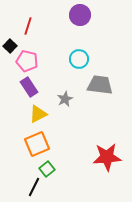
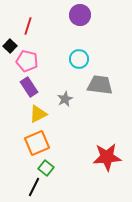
orange square: moved 1 px up
green square: moved 1 px left, 1 px up; rotated 14 degrees counterclockwise
